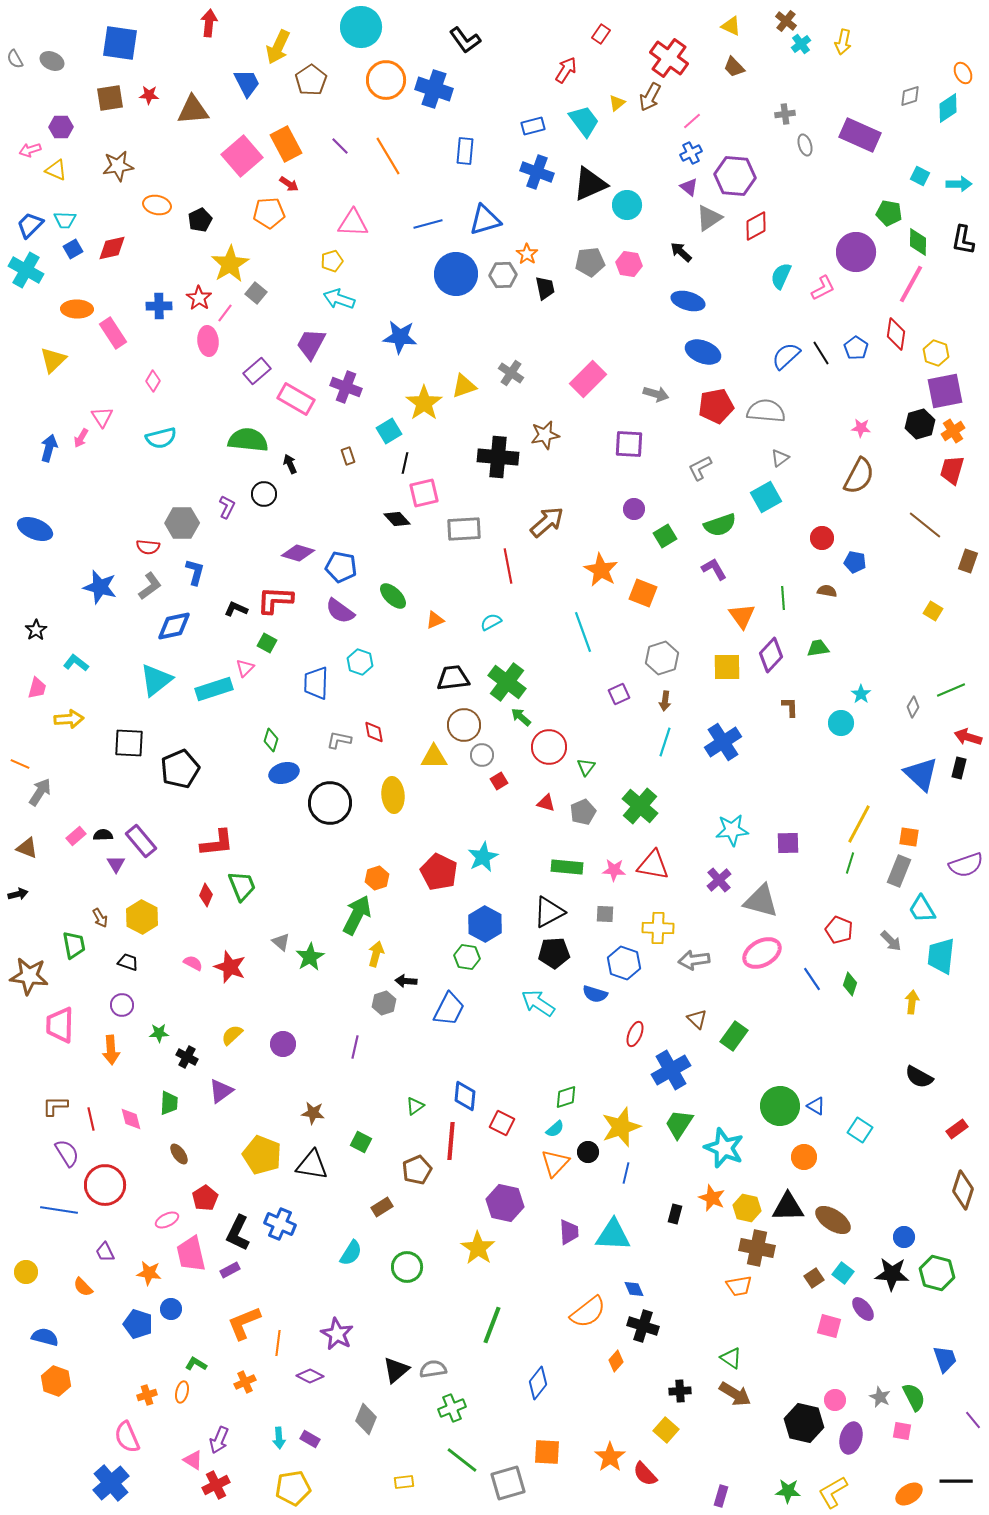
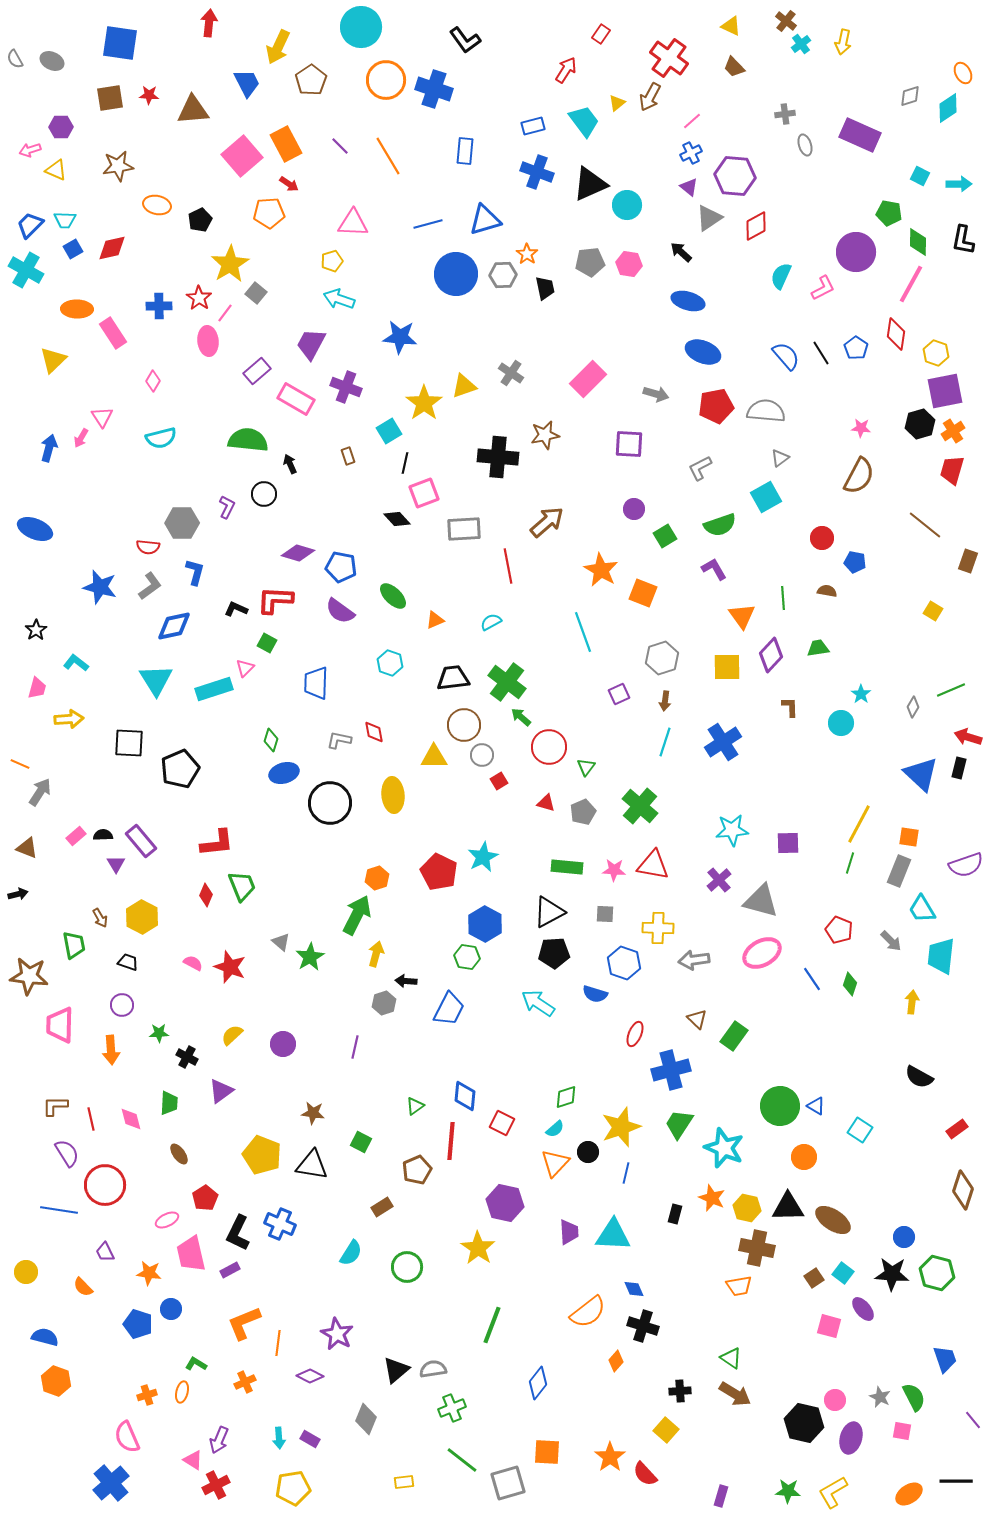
blue semicircle at (786, 356): rotated 92 degrees clockwise
pink square at (424, 493): rotated 8 degrees counterclockwise
cyan hexagon at (360, 662): moved 30 px right, 1 px down
cyan triangle at (156, 680): rotated 24 degrees counterclockwise
blue cross at (671, 1070): rotated 15 degrees clockwise
